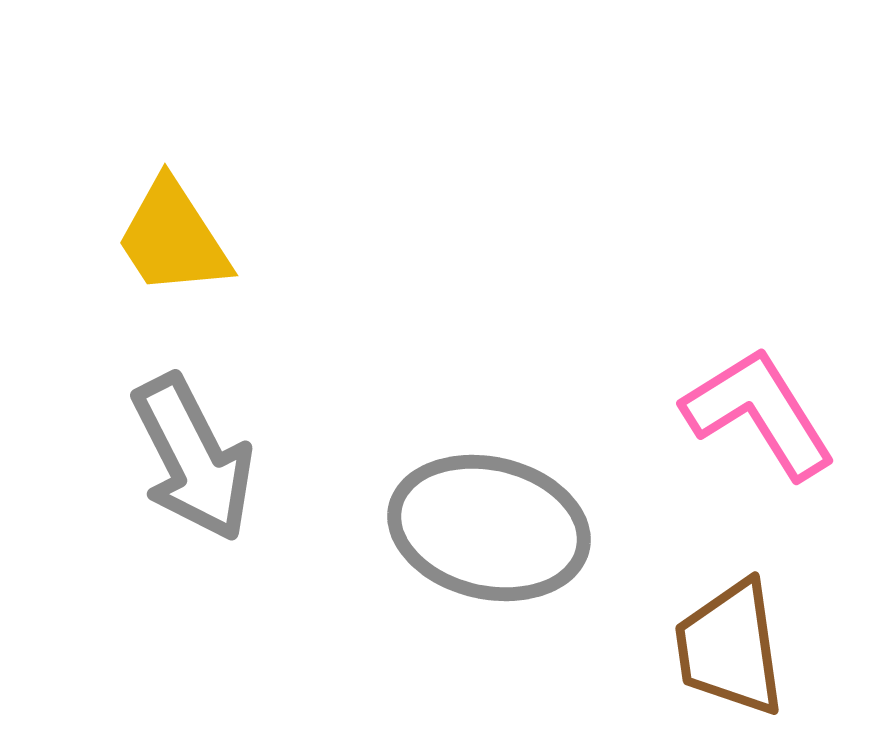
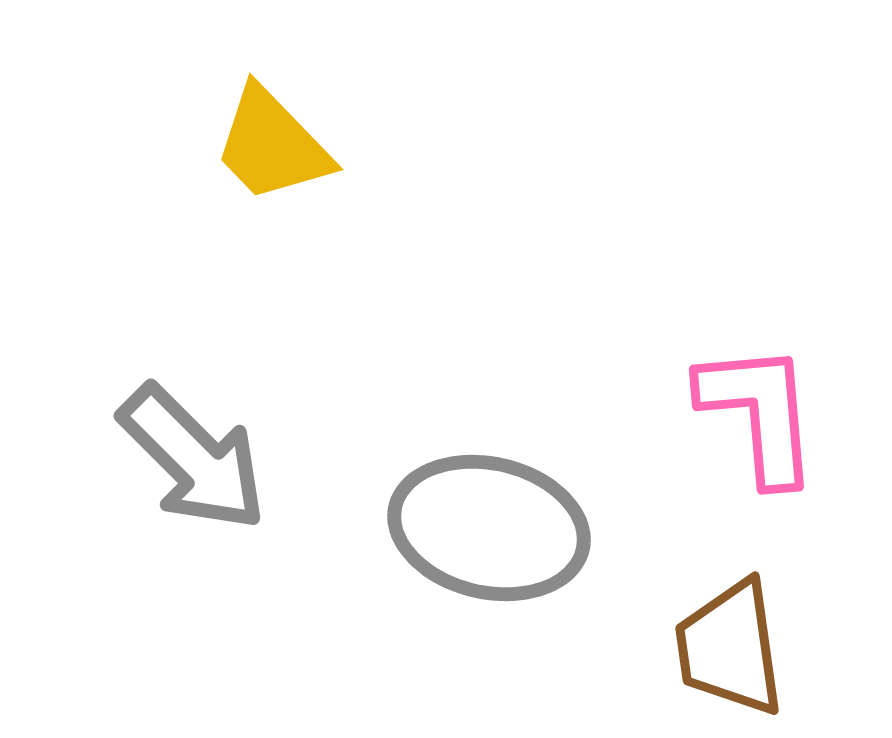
yellow trapezoid: moved 99 px right, 93 px up; rotated 11 degrees counterclockwise
pink L-shape: rotated 27 degrees clockwise
gray arrow: rotated 18 degrees counterclockwise
